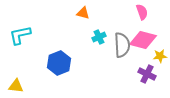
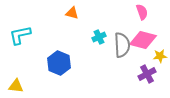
orange triangle: moved 11 px left
blue hexagon: rotated 15 degrees counterclockwise
purple cross: rotated 36 degrees clockwise
